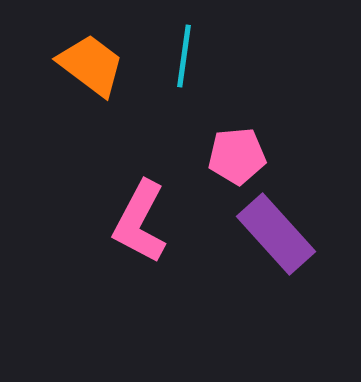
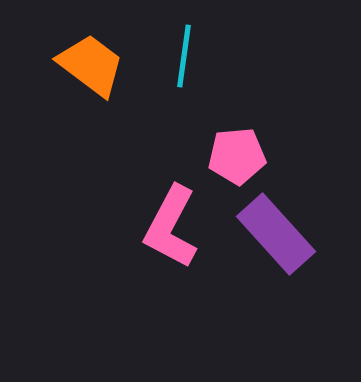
pink L-shape: moved 31 px right, 5 px down
